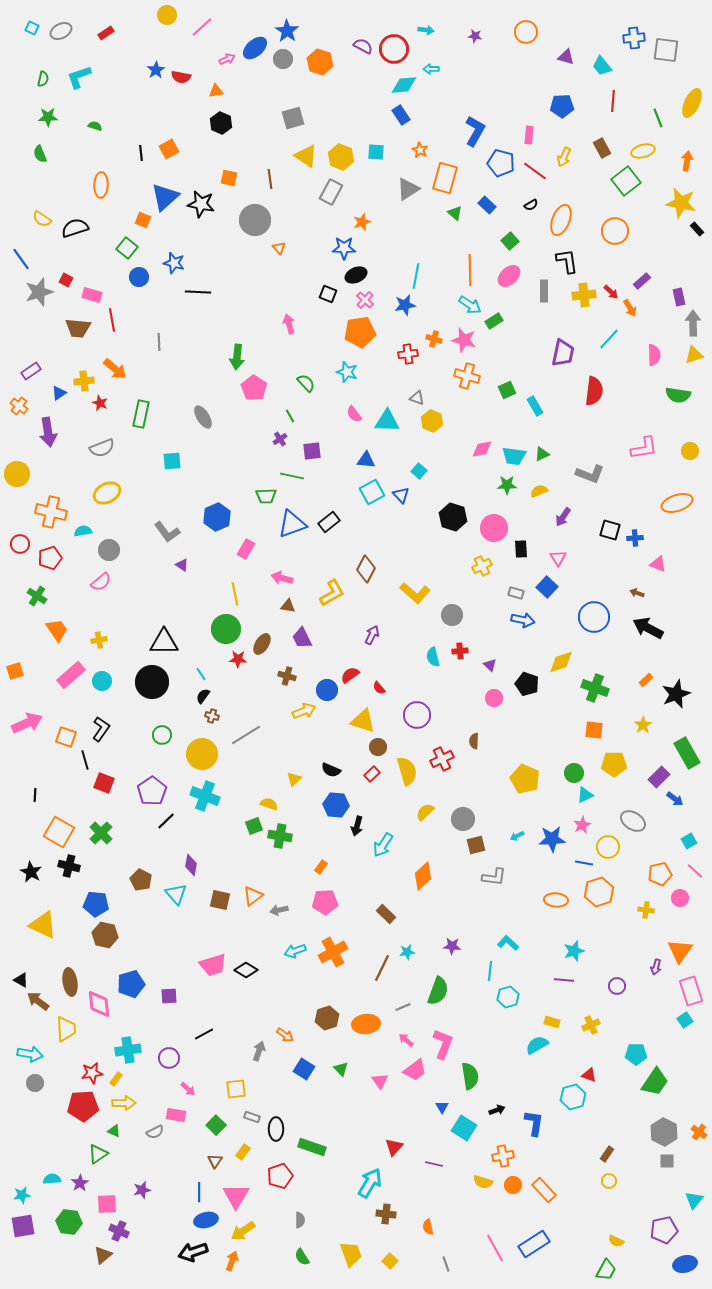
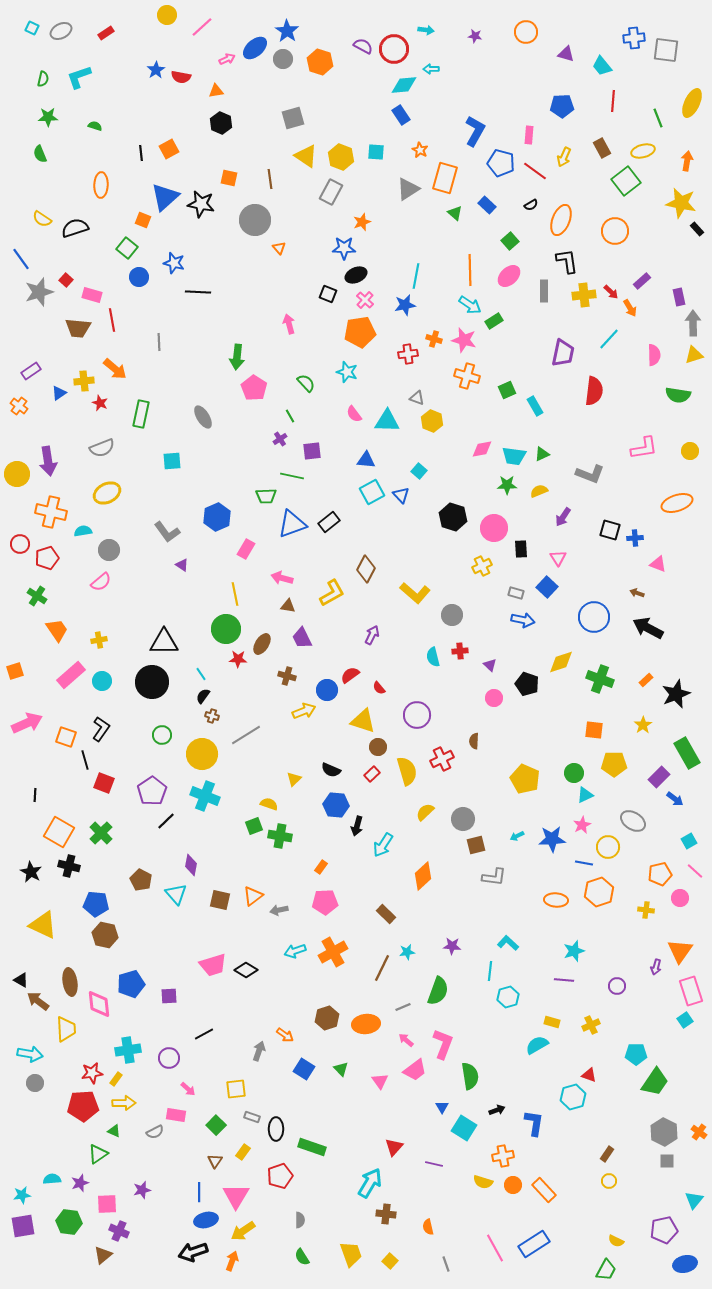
purple triangle at (566, 57): moved 3 px up
red square at (66, 280): rotated 16 degrees clockwise
purple arrow at (48, 432): moved 29 px down
red pentagon at (50, 558): moved 3 px left
green cross at (595, 688): moved 5 px right, 9 px up
purple star at (80, 1183): rotated 12 degrees clockwise
